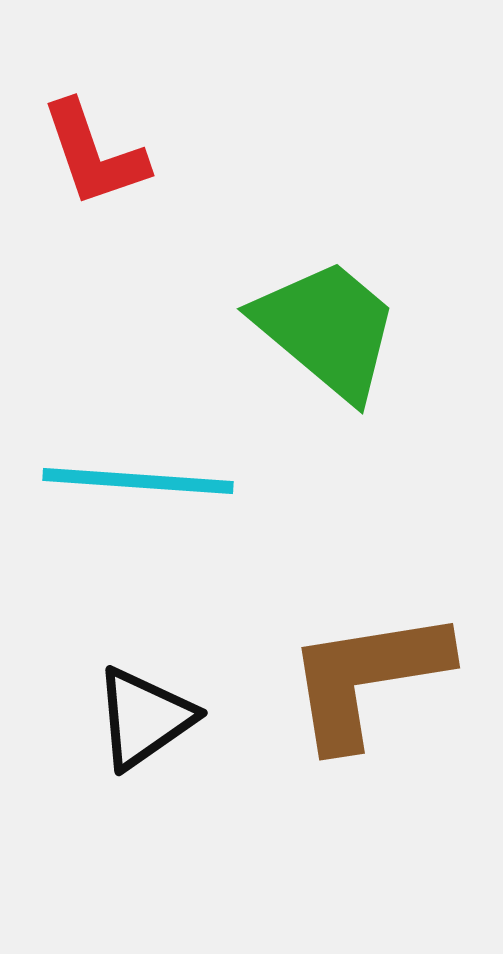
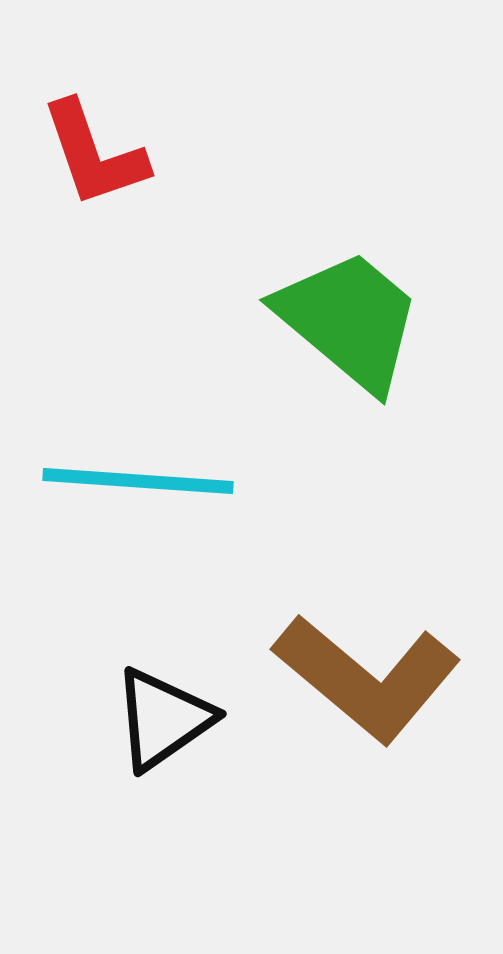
green trapezoid: moved 22 px right, 9 px up
brown L-shape: rotated 131 degrees counterclockwise
black triangle: moved 19 px right, 1 px down
